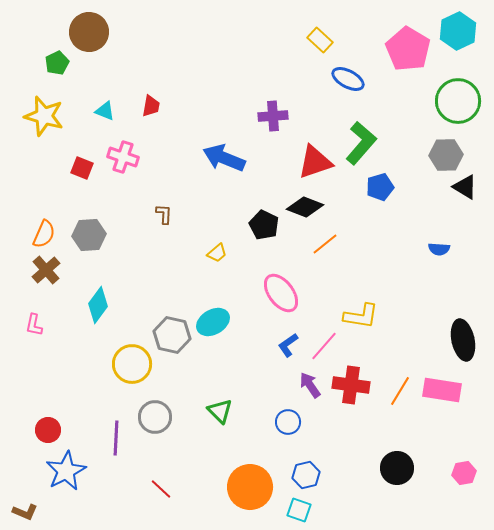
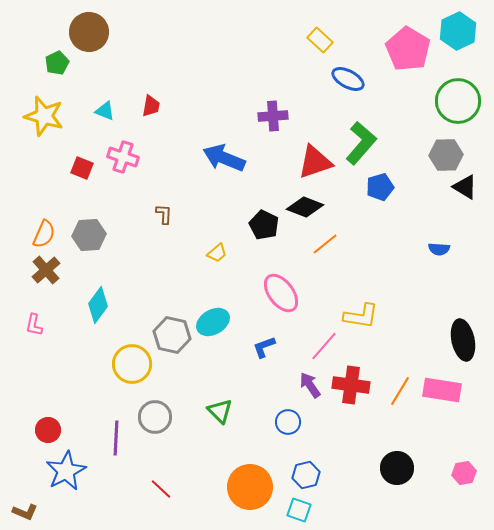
blue L-shape at (288, 345): moved 24 px left, 2 px down; rotated 15 degrees clockwise
